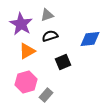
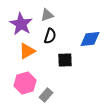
black semicircle: rotated 126 degrees clockwise
black square: moved 2 px right, 2 px up; rotated 21 degrees clockwise
pink hexagon: moved 1 px left, 1 px down
